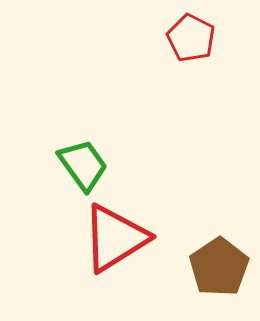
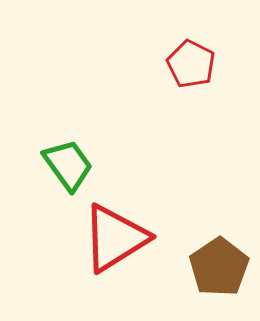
red pentagon: moved 26 px down
green trapezoid: moved 15 px left
